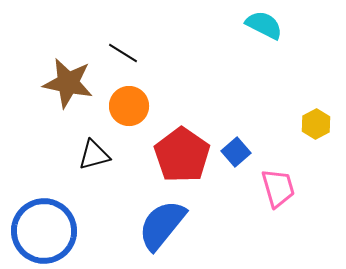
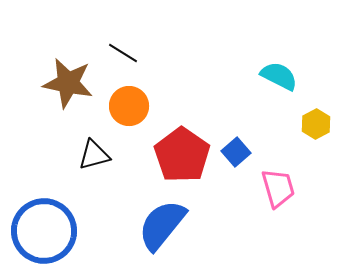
cyan semicircle: moved 15 px right, 51 px down
